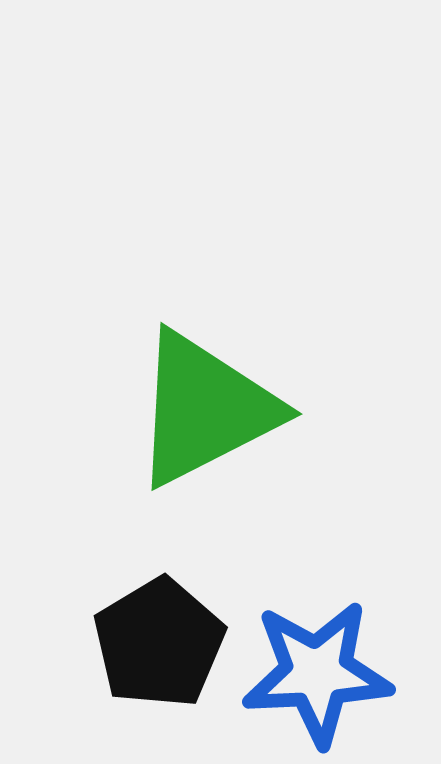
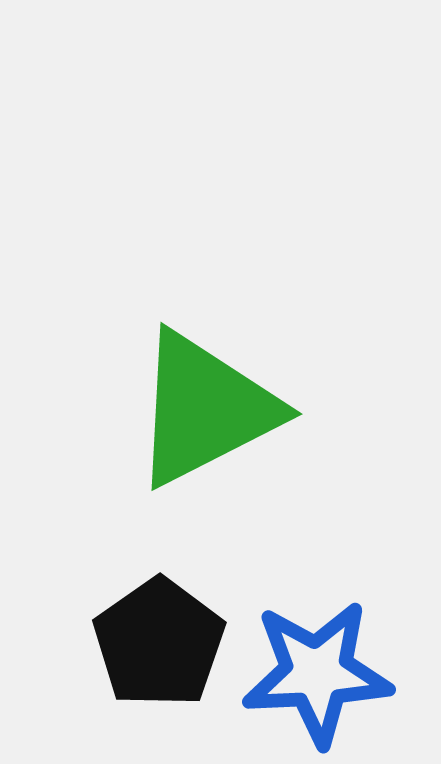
black pentagon: rotated 4 degrees counterclockwise
